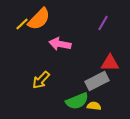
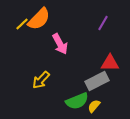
pink arrow: rotated 130 degrees counterclockwise
yellow semicircle: rotated 56 degrees counterclockwise
